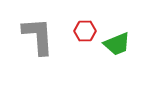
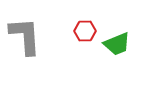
gray L-shape: moved 13 px left
